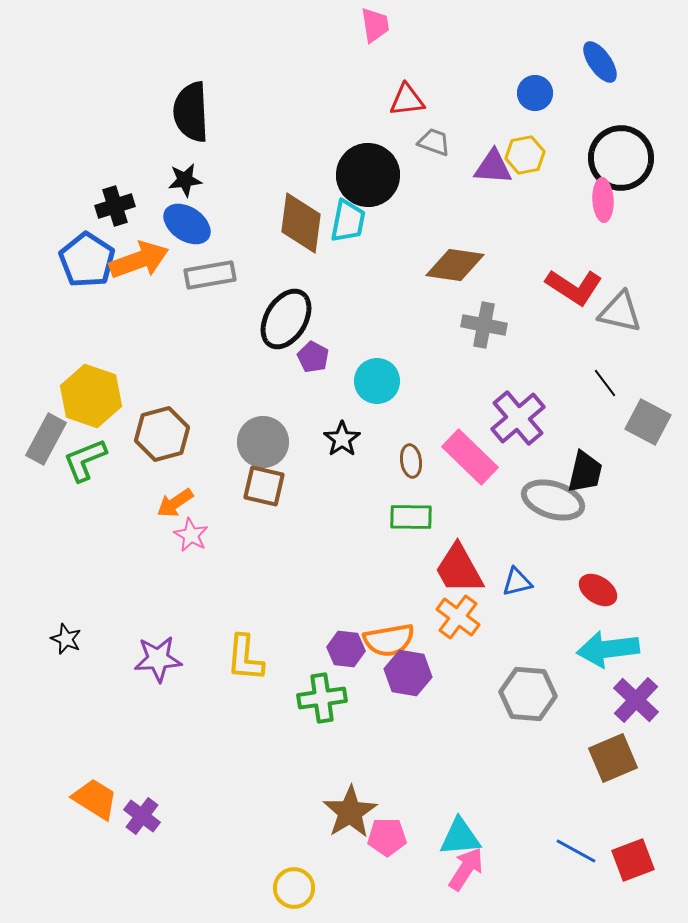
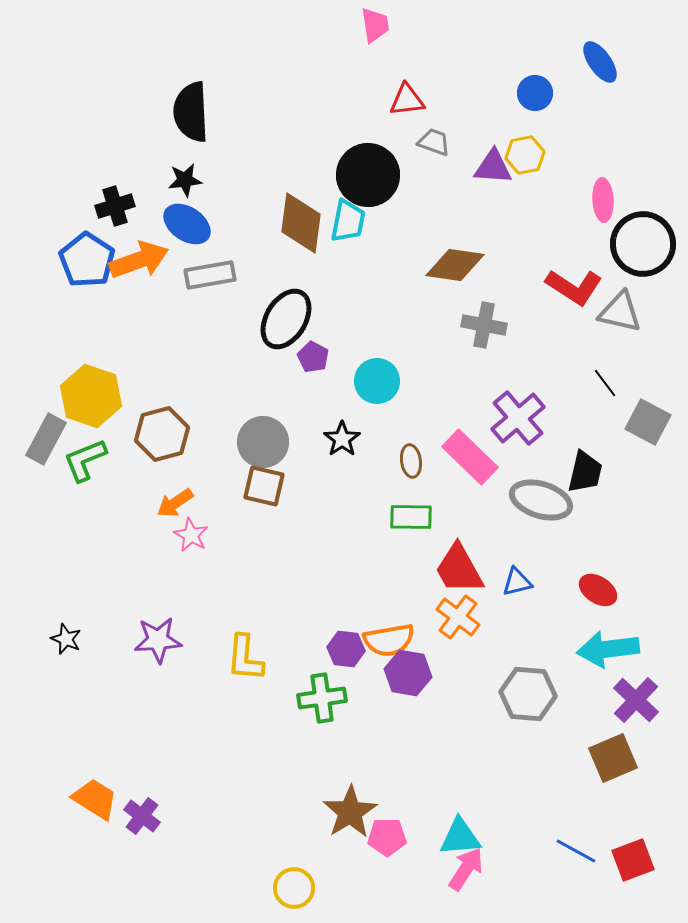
black circle at (621, 158): moved 22 px right, 86 px down
gray ellipse at (553, 500): moved 12 px left
purple star at (158, 659): moved 19 px up
